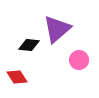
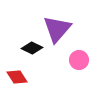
purple triangle: rotated 8 degrees counterclockwise
black diamond: moved 3 px right, 3 px down; rotated 20 degrees clockwise
